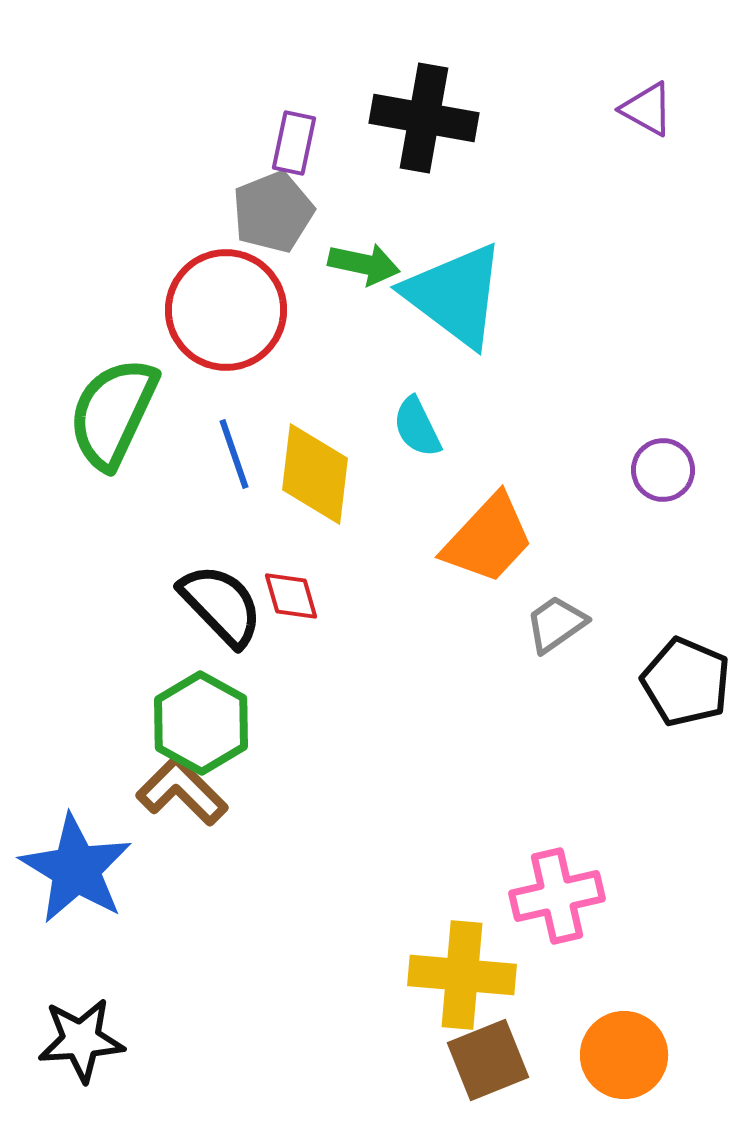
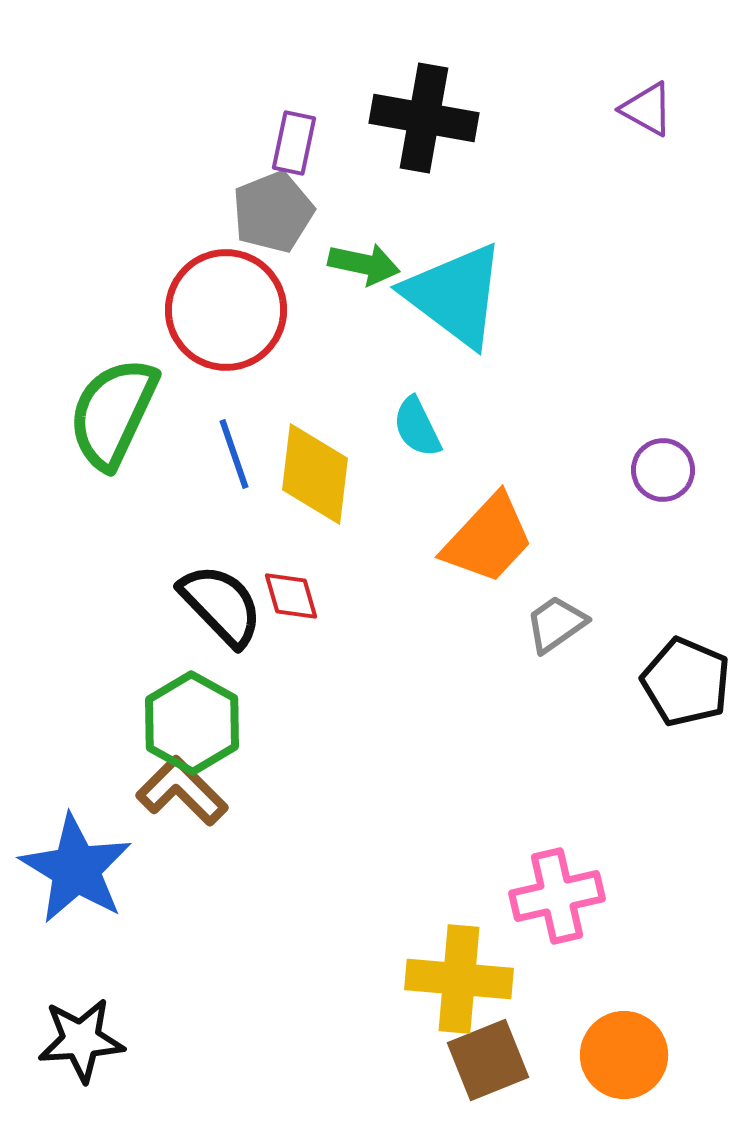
green hexagon: moved 9 px left
yellow cross: moved 3 px left, 4 px down
